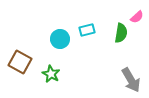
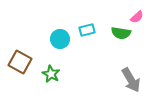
green semicircle: rotated 90 degrees clockwise
